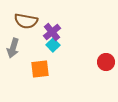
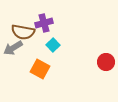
brown semicircle: moved 3 px left, 11 px down
purple cross: moved 8 px left, 9 px up; rotated 24 degrees clockwise
gray arrow: rotated 42 degrees clockwise
orange square: rotated 36 degrees clockwise
